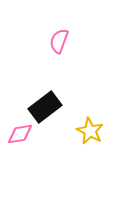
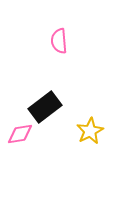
pink semicircle: rotated 25 degrees counterclockwise
yellow star: rotated 16 degrees clockwise
